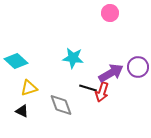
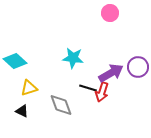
cyan diamond: moved 1 px left
